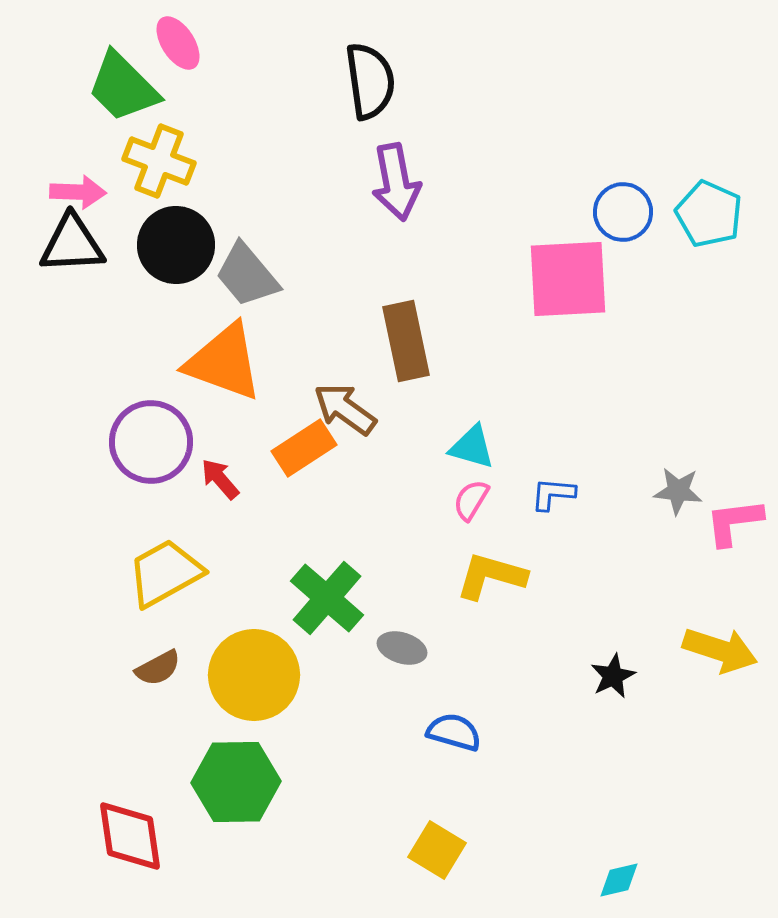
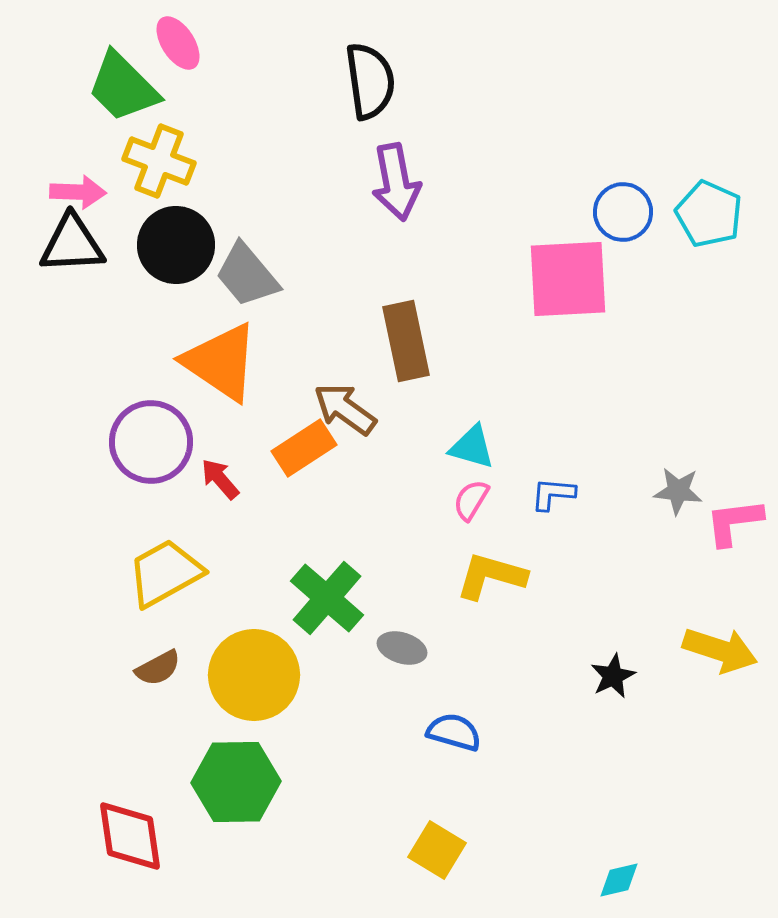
orange triangle: moved 3 px left; rotated 14 degrees clockwise
